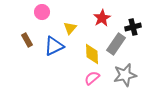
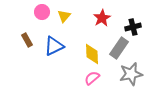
yellow triangle: moved 6 px left, 12 px up
gray rectangle: moved 3 px right, 4 px down
gray star: moved 6 px right, 1 px up
